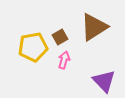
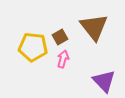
brown triangle: rotated 36 degrees counterclockwise
yellow pentagon: rotated 16 degrees clockwise
pink arrow: moved 1 px left, 1 px up
